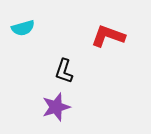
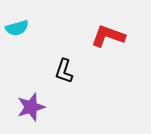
cyan semicircle: moved 6 px left
purple star: moved 25 px left
